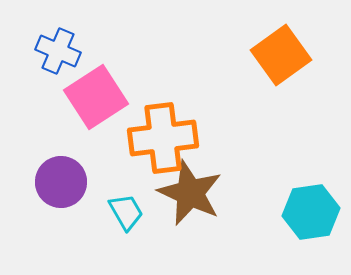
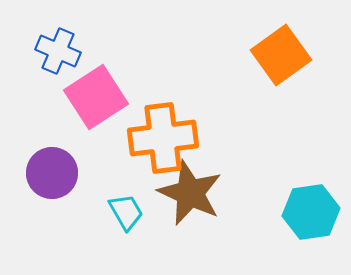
purple circle: moved 9 px left, 9 px up
